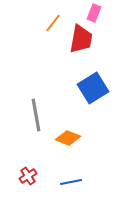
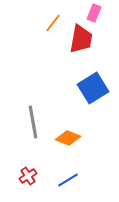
gray line: moved 3 px left, 7 px down
blue line: moved 3 px left, 2 px up; rotated 20 degrees counterclockwise
